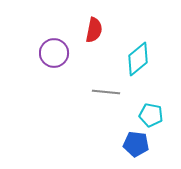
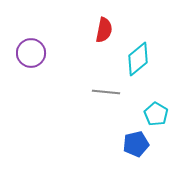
red semicircle: moved 10 px right
purple circle: moved 23 px left
cyan pentagon: moved 5 px right, 1 px up; rotated 20 degrees clockwise
blue pentagon: rotated 20 degrees counterclockwise
